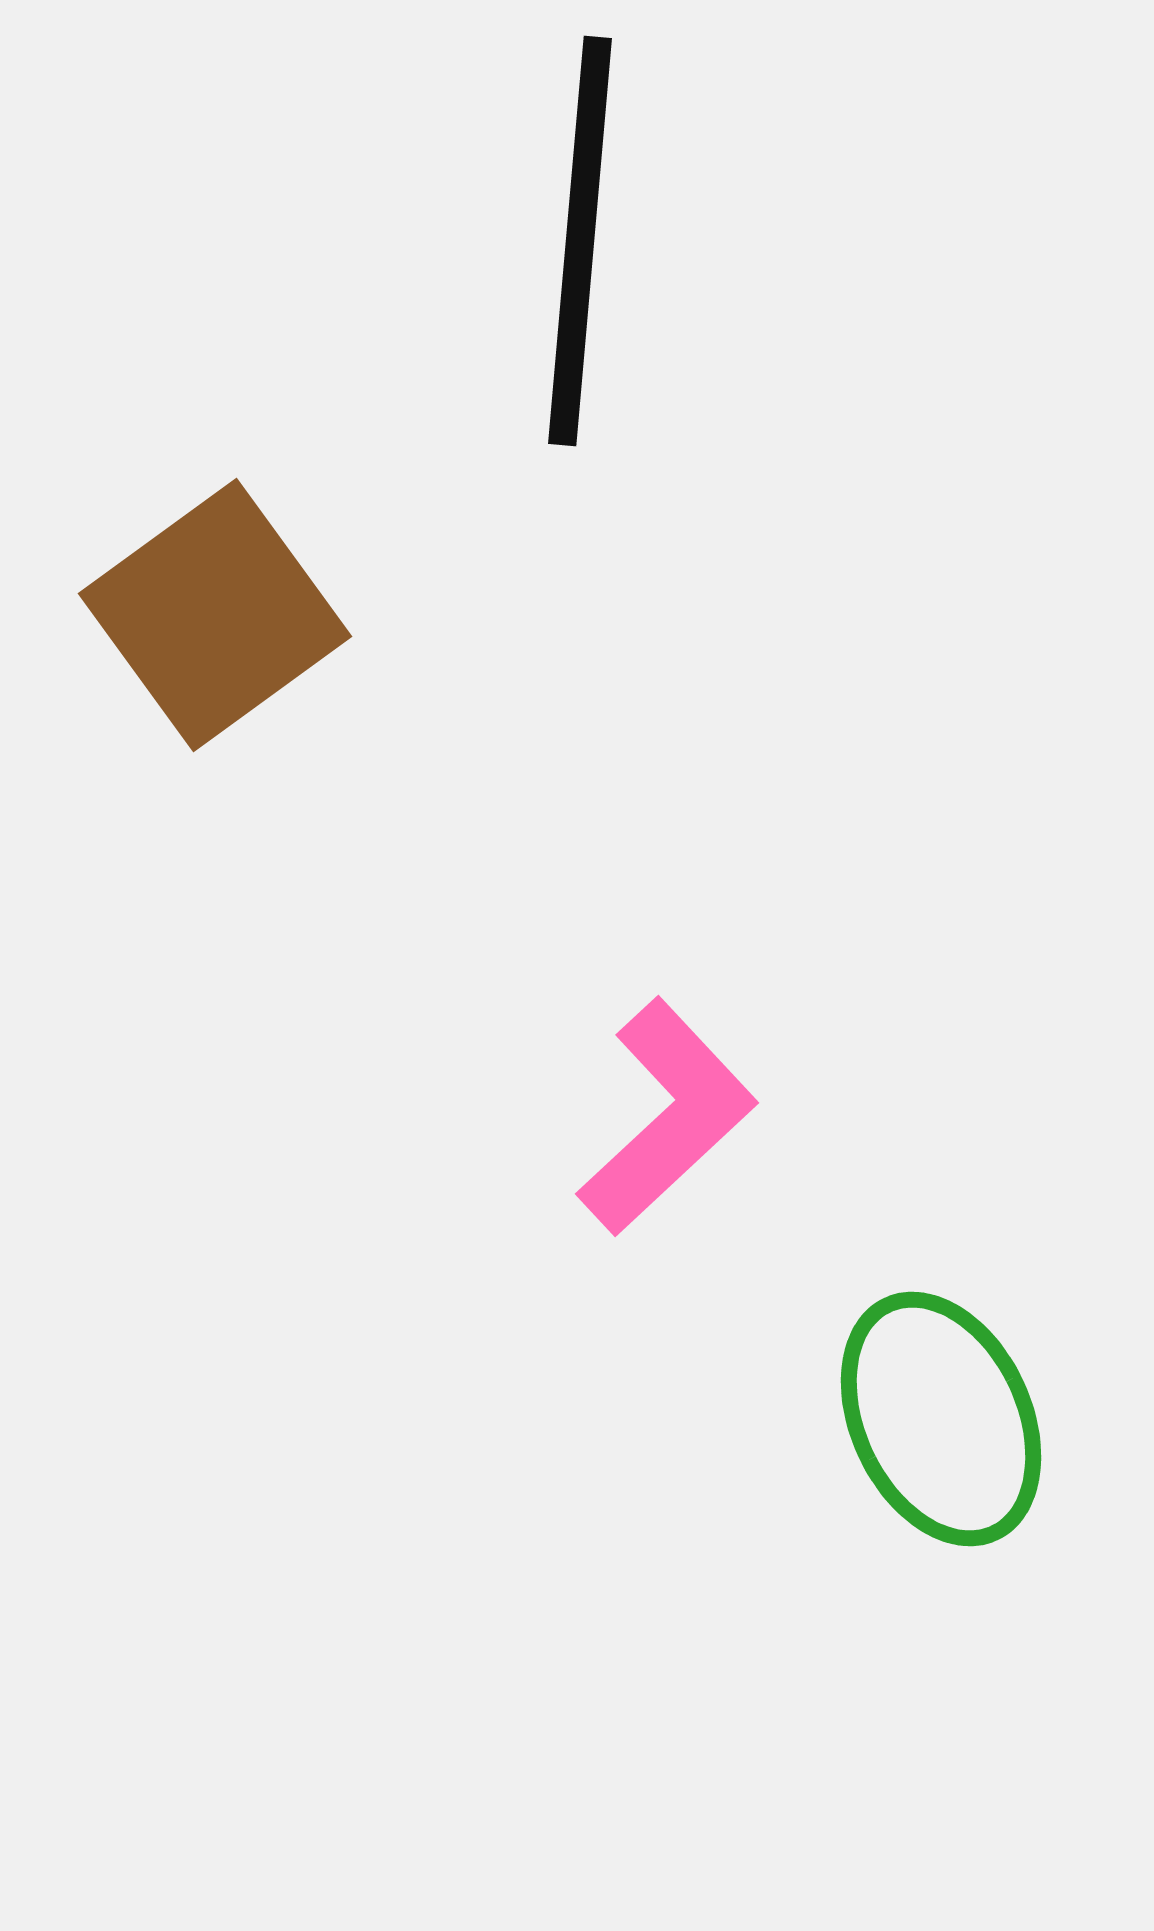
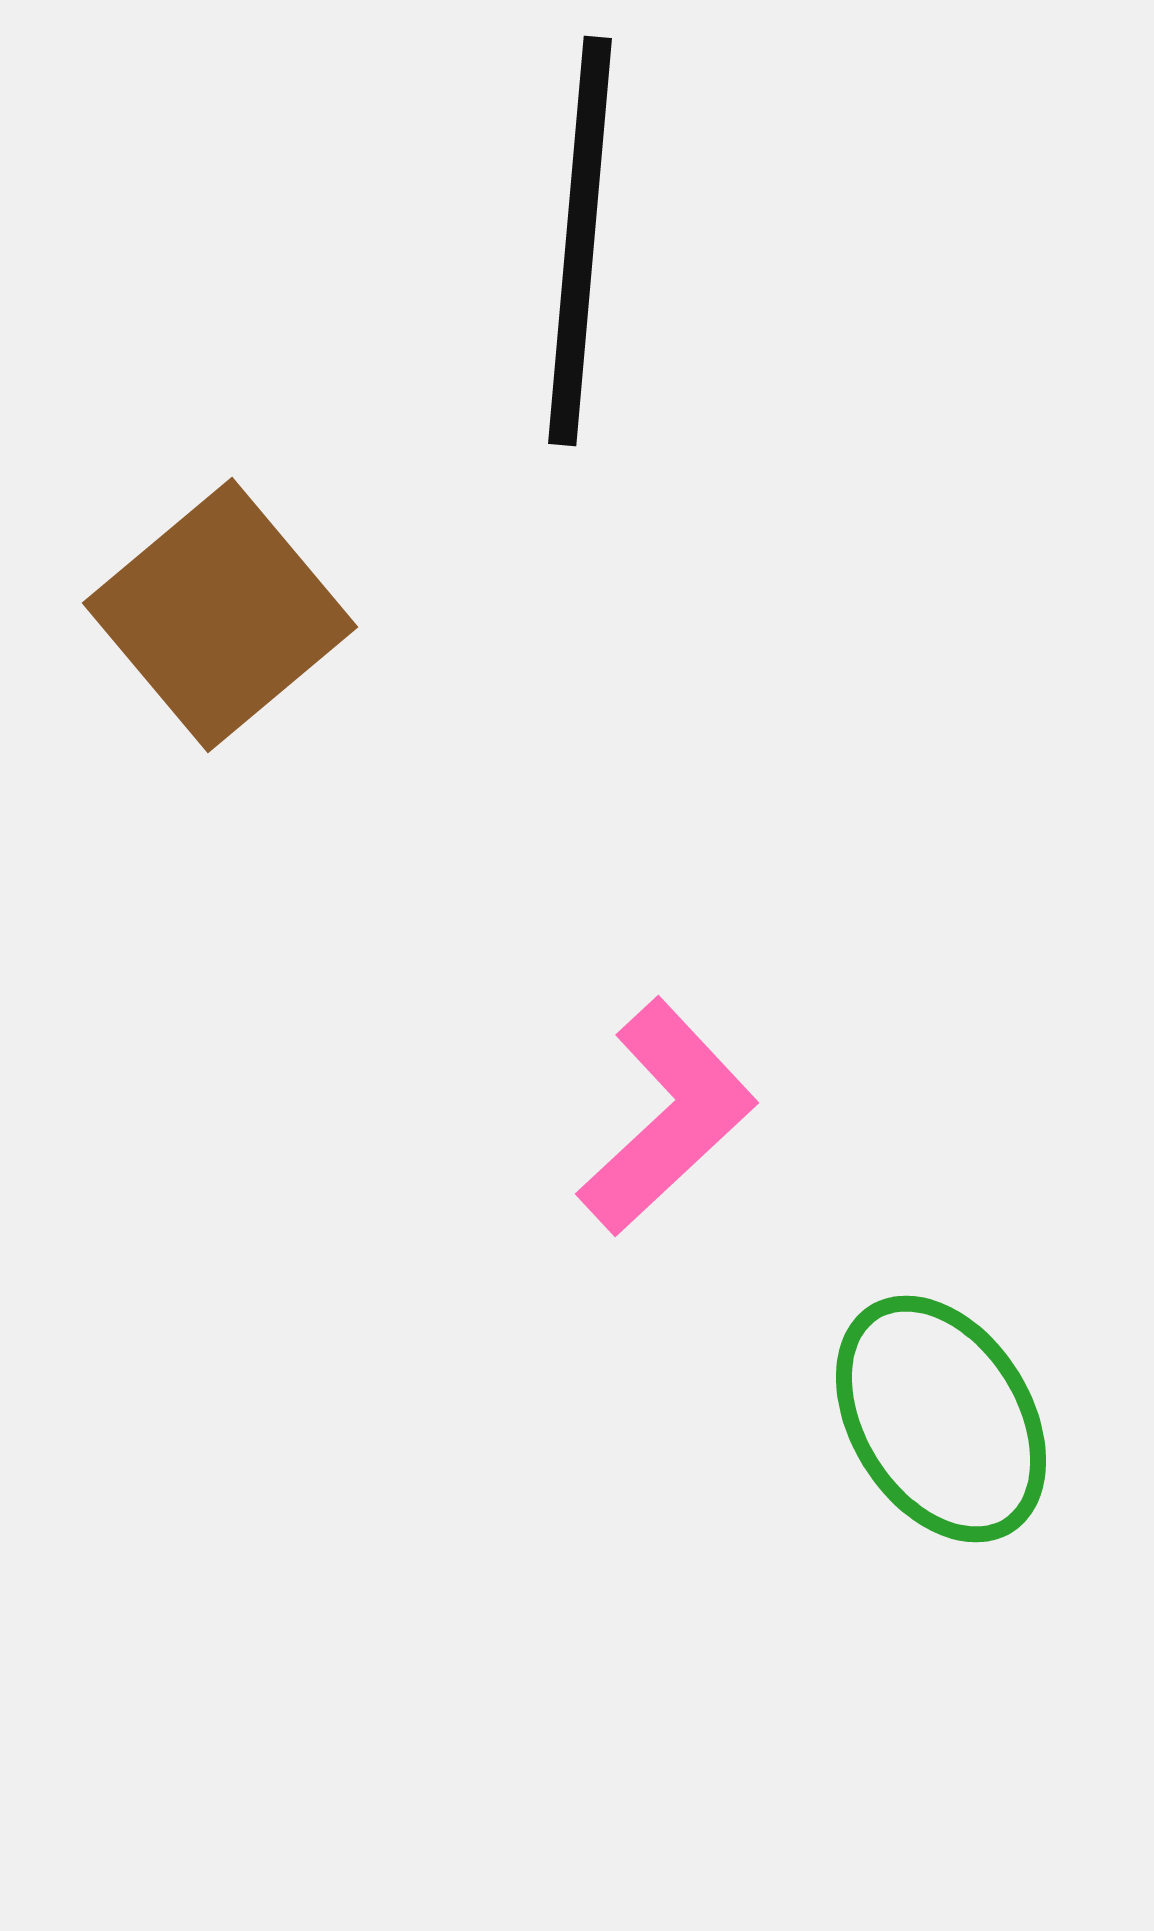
brown square: moved 5 px right; rotated 4 degrees counterclockwise
green ellipse: rotated 7 degrees counterclockwise
